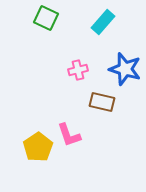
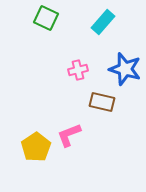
pink L-shape: rotated 88 degrees clockwise
yellow pentagon: moved 2 px left
